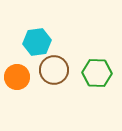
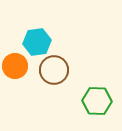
green hexagon: moved 28 px down
orange circle: moved 2 px left, 11 px up
